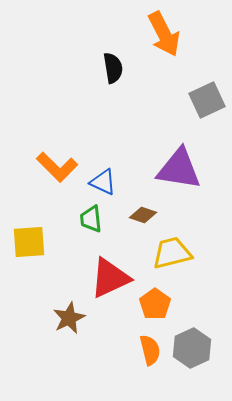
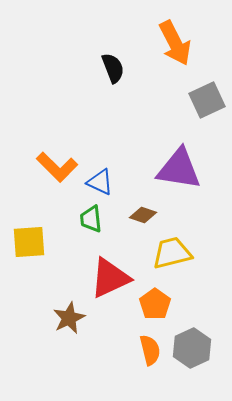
orange arrow: moved 11 px right, 9 px down
black semicircle: rotated 12 degrees counterclockwise
blue triangle: moved 3 px left
